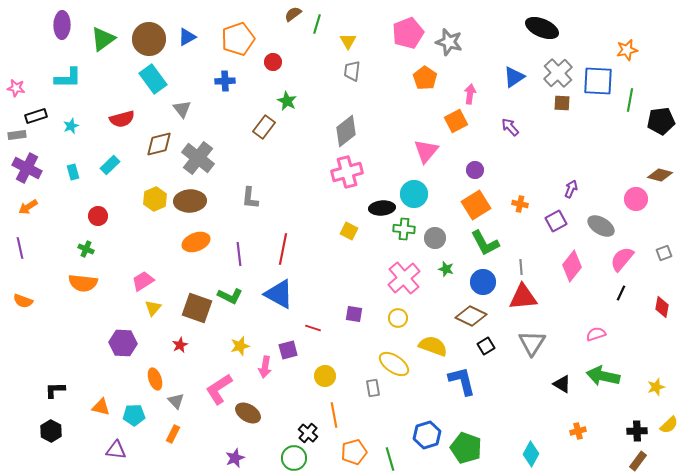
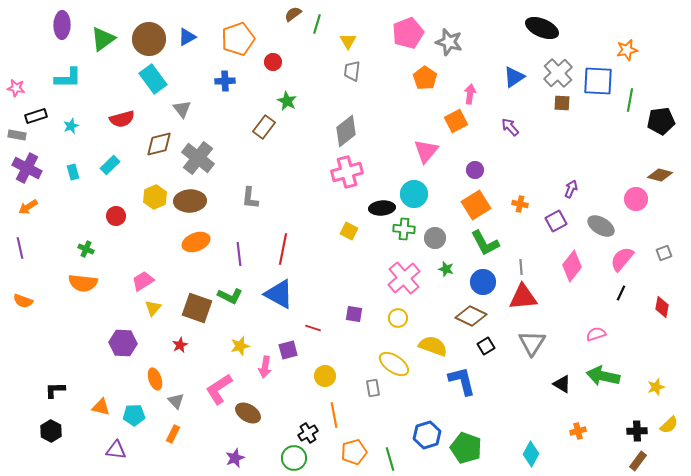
gray rectangle at (17, 135): rotated 18 degrees clockwise
yellow hexagon at (155, 199): moved 2 px up
red circle at (98, 216): moved 18 px right
black cross at (308, 433): rotated 18 degrees clockwise
